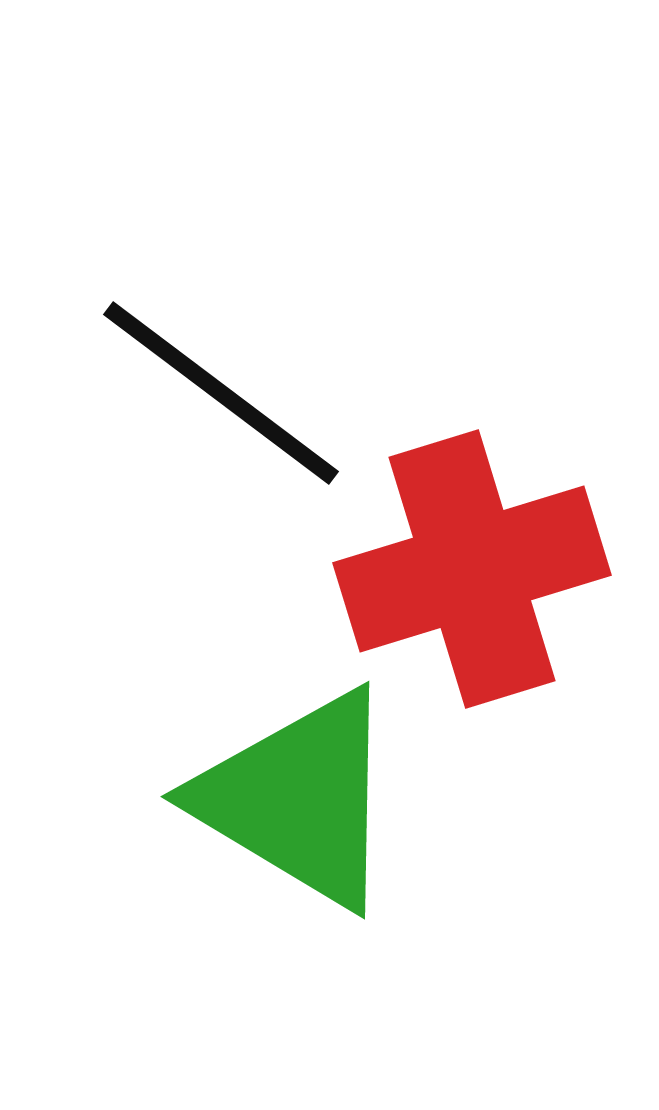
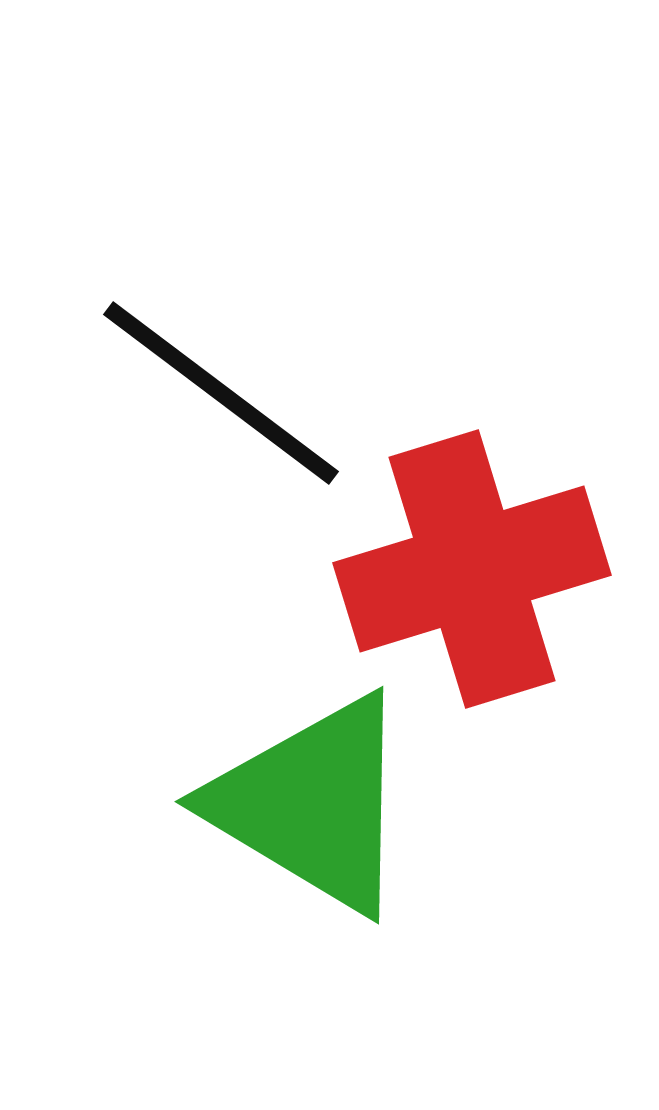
green triangle: moved 14 px right, 5 px down
